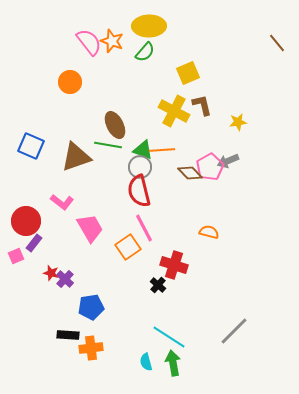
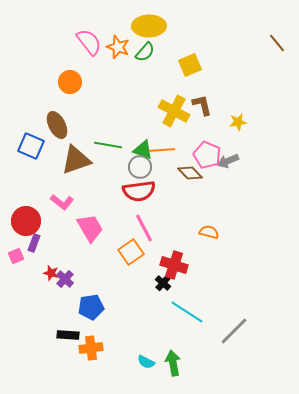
orange star: moved 6 px right, 6 px down
yellow square: moved 2 px right, 8 px up
brown ellipse: moved 58 px left
brown triangle: moved 3 px down
pink pentagon: moved 3 px left, 12 px up; rotated 20 degrees counterclockwise
red semicircle: rotated 84 degrees counterclockwise
purple rectangle: rotated 18 degrees counterclockwise
orange square: moved 3 px right, 5 px down
black cross: moved 5 px right, 2 px up
cyan line: moved 18 px right, 25 px up
cyan semicircle: rotated 48 degrees counterclockwise
